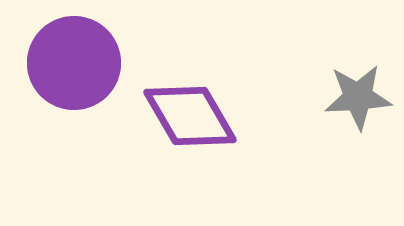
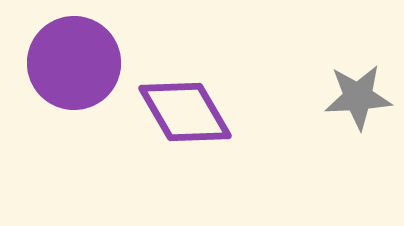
purple diamond: moved 5 px left, 4 px up
